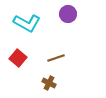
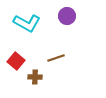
purple circle: moved 1 px left, 2 px down
red square: moved 2 px left, 3 px down
brown cross: moved 14 px left, 6 px up; rotated 24 degrees counterclockwise
